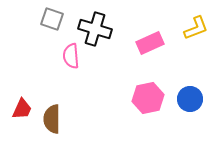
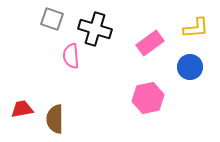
yellow L-shape: rotated 16 degrees clockwise
pink rectangle: rotated 12 degrees counterclockwise
blue circle: moved 32 px up
red trapezoid: rotated 125 degrees counterclockwise
brown semicircle: moved 3 px right
